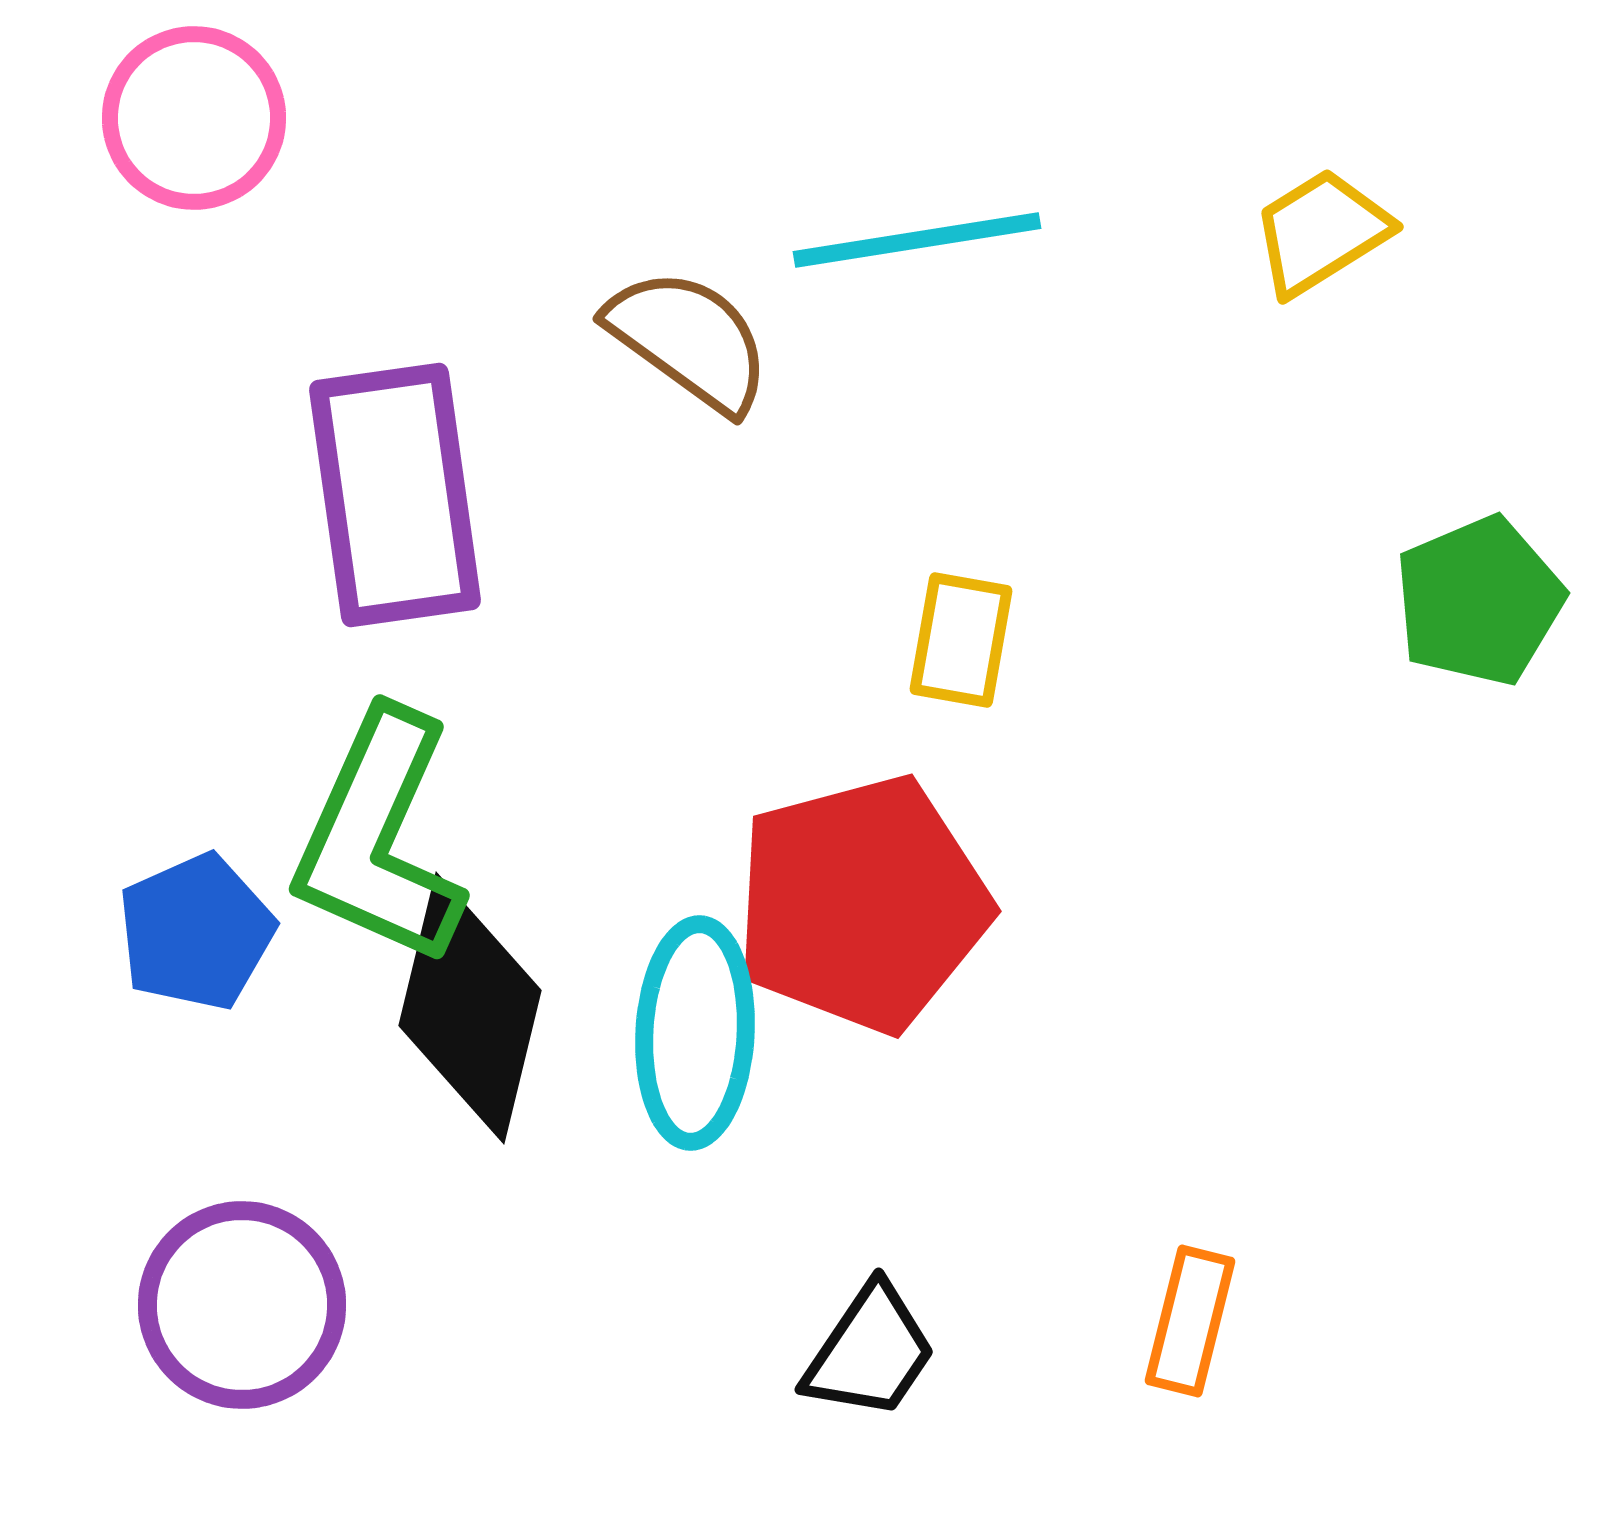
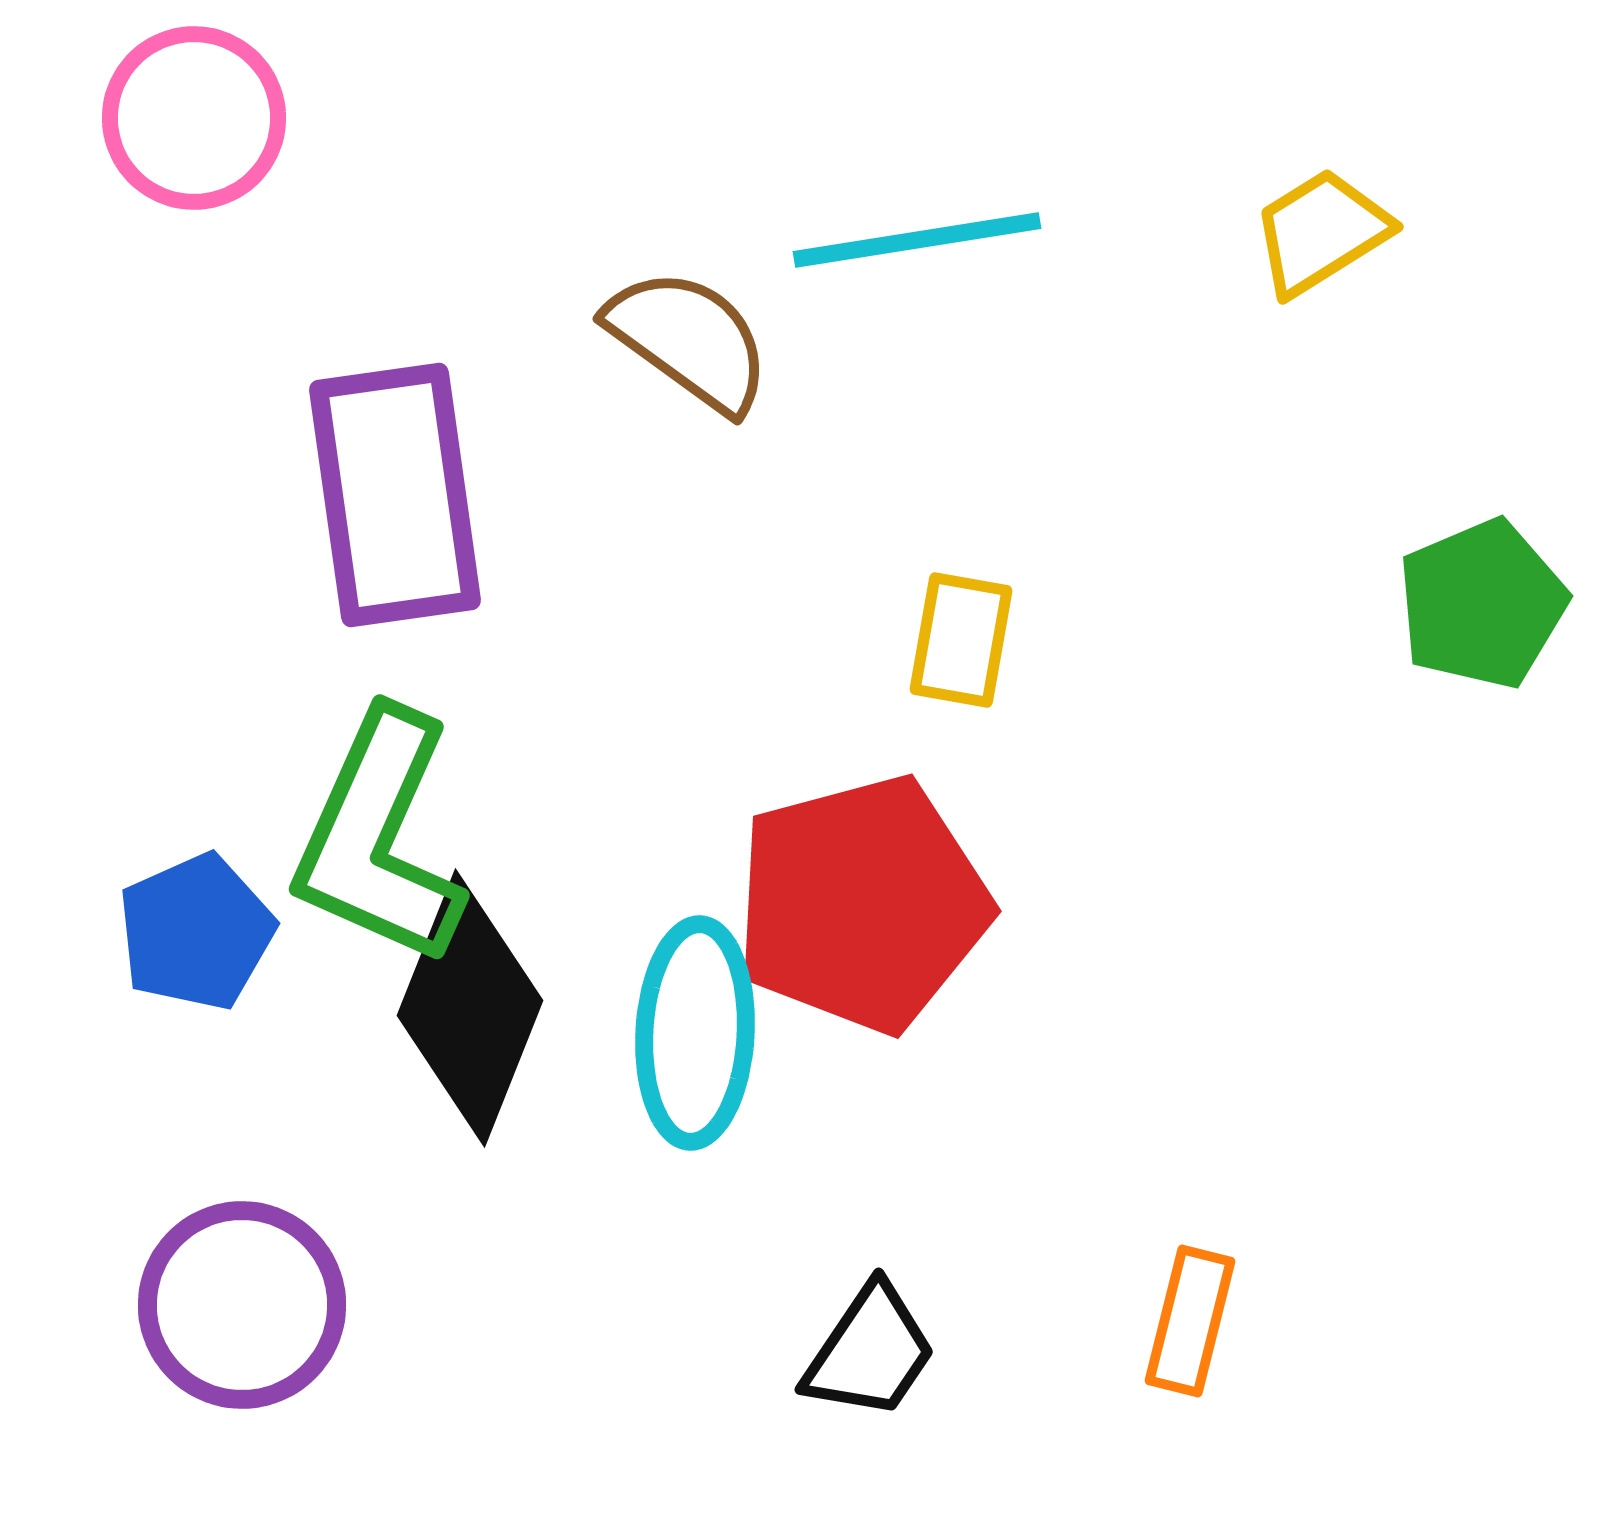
green pentagon: moved 3 px right, 3 px down
black diamond: rotated 8 degrees clockwise
